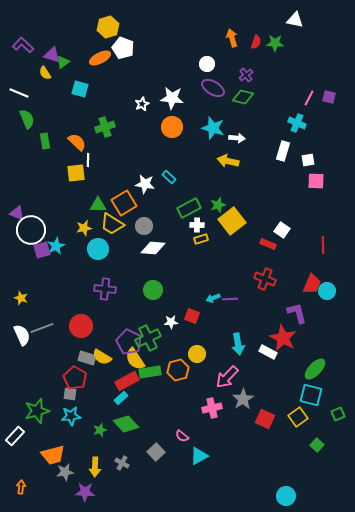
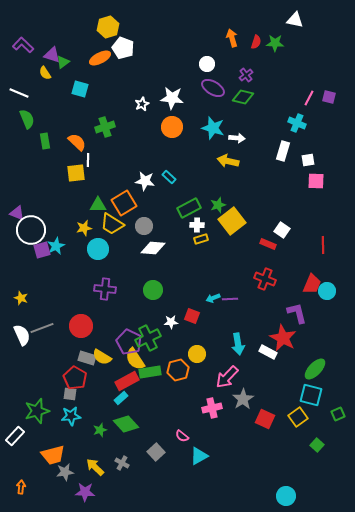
white star at (145, 184): moved 3 px up
yellow arrow at (95, 467): rotated 132 degrees clockwise
